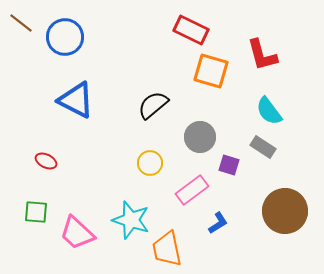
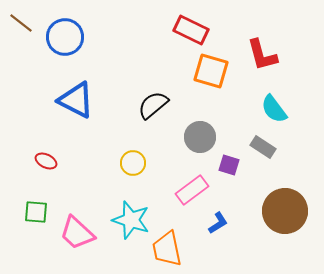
cyan semicircle: moved 5 px right, 2 px up
yellow circle: moved 17 px left
